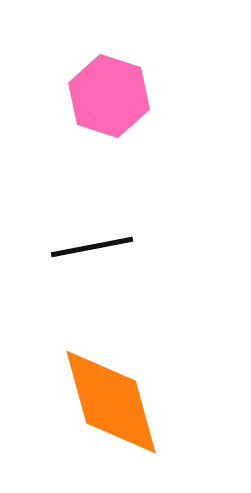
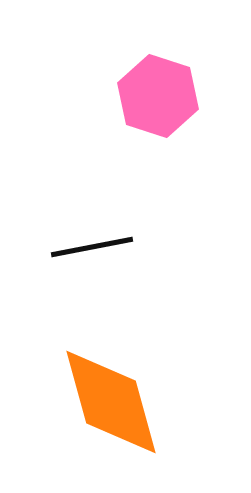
pink hexagon: moved 49 px right
